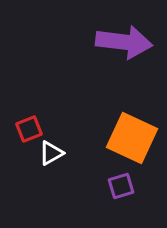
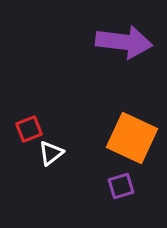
white triangle: rotated 8 degrees counterclockwise
